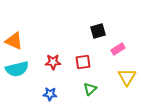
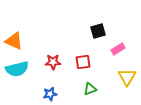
green triangle: rotated 24 degrees clockwise
blue star: rotated 16 degrees counterclockwise
